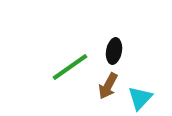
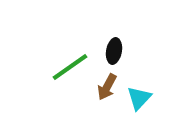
brown arrow: moved 1 px left, 1 px down
cyan triangle: moved 1 px left
